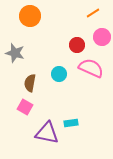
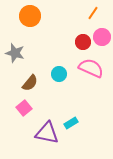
orange line: rotated 24 degrees counterclockwise
red circle: moved 6 px right, 3 px up
brown semicircle: rotated 150 degrees counterclockwise
pink square: moved 1 px left, 1 px down; rotated 21 degrees clockwise
cyan rectangle: rotated 24 degrees counterclockwise
